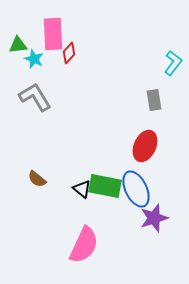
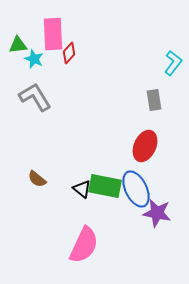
purple star: moved 3 px right, 5 px up; rotated 28 degrees clockwise
